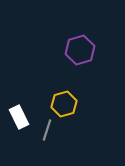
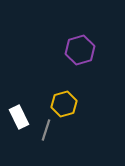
gray line: moved 1 px left
